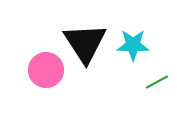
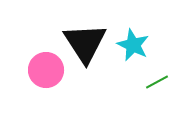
cyan star: rotated 24 degrees clockwise
